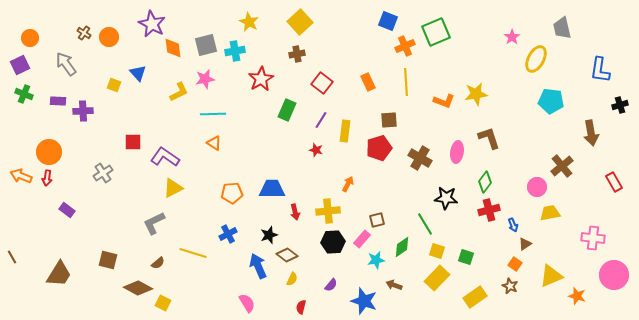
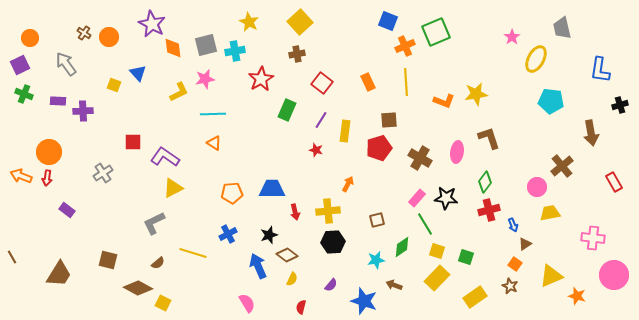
pink rectangle at (362, 239): moved 55 px right, 41 px up
